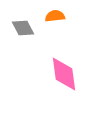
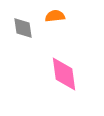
gray diamond: rotated 20 degrees clockwise
